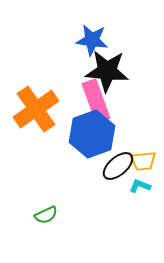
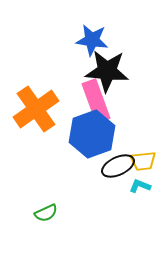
black ellipse: rotated 16 degrees clockwise
green semicircle: moved 2 px up
